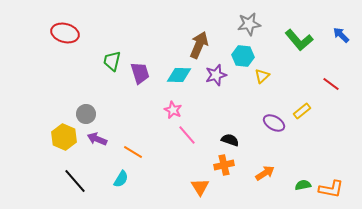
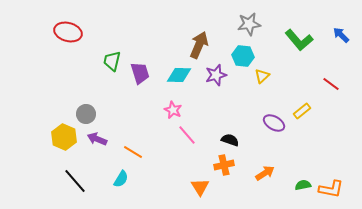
red ellipse: moved 3 px right, 1 px up
